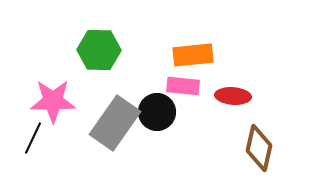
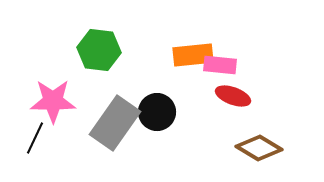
green hexagon: rotated 6 degrees clockwise
pink rectangle: moved 37 px right, 21 px up
red ellipse: rotated 16 degrees clockwise
black line: moved 2 px right
brown diamond: rotated 72 degrees counterclockwise
